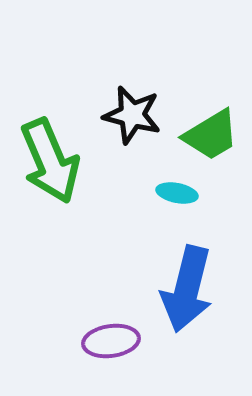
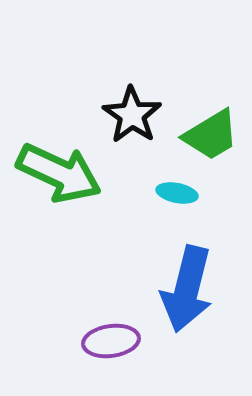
black star: rotated 20 degrees clockwise
green arrow: moved 9 px right, 12 px down; rotated 42 degrees counterclockwise
